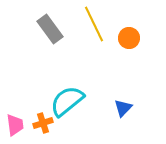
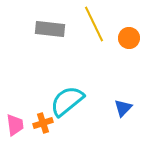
gray rectangle: rotated 48 degrees counterclockwise
